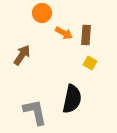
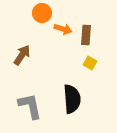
orange arrow: moved 1 px left, 4 px up; rotated 12 degrees counterclockwise
black semicircle: rotated 16 degrees counterclockwise
gray L-shape: moved 5 px left, 6 px up
